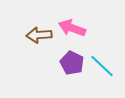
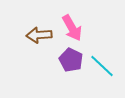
pink arrow: rotated 140 degrees counterclockwise
purple pentagon: moved 1 px left, 3 px up
